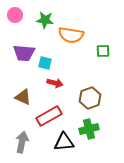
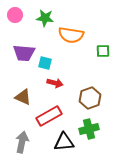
green star: moved 2 px up
